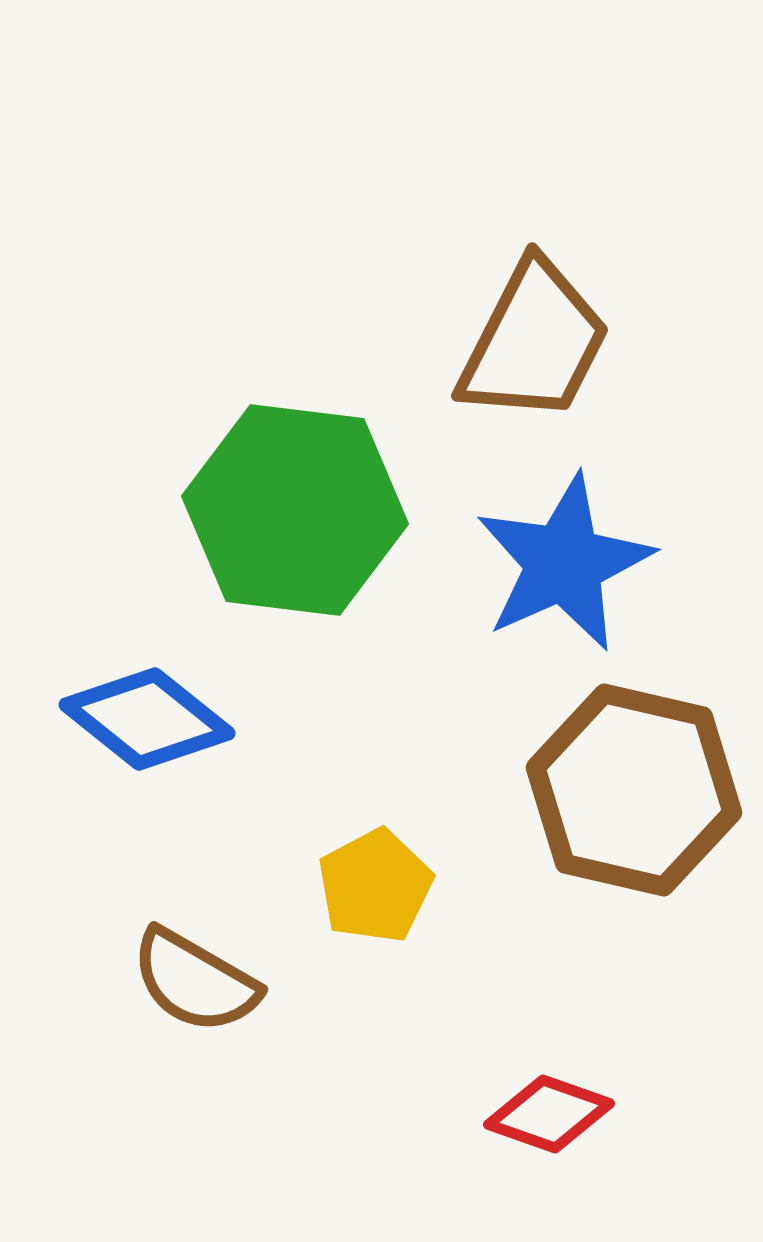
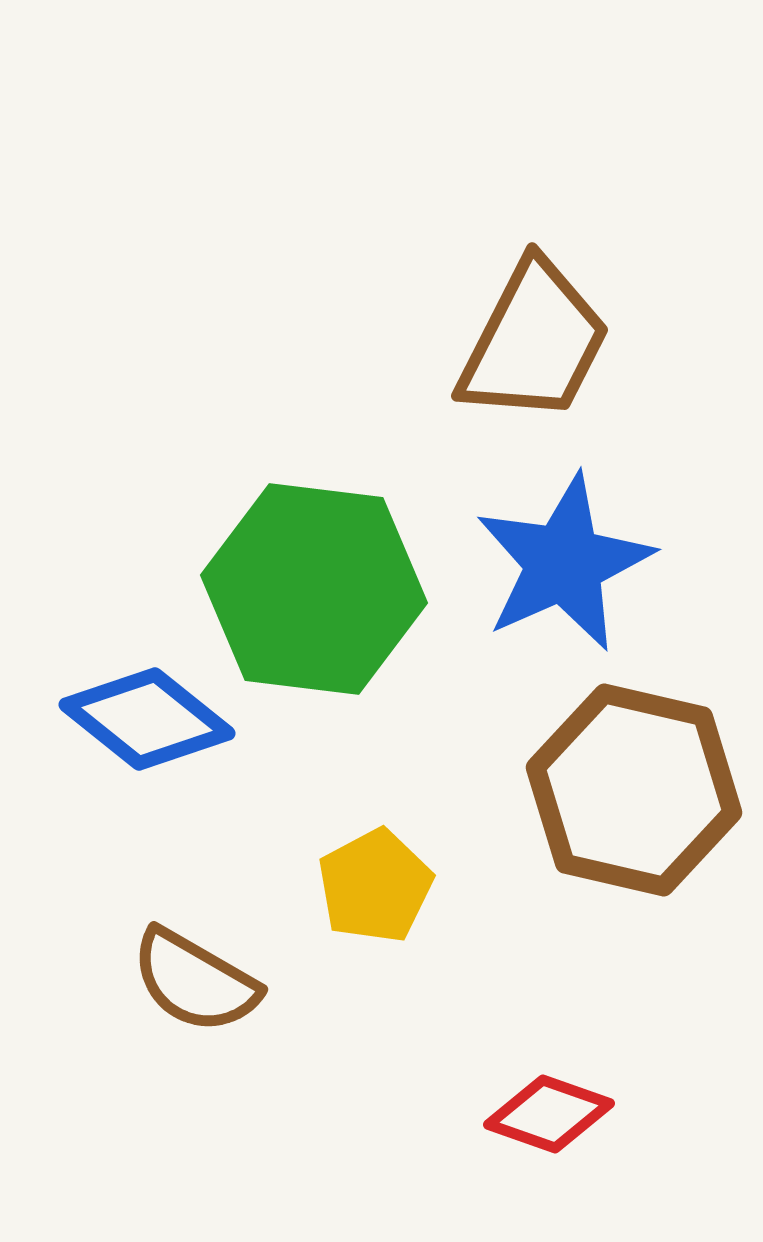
green hexagon: moved 19 px right, 79 px down
